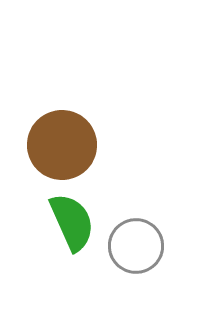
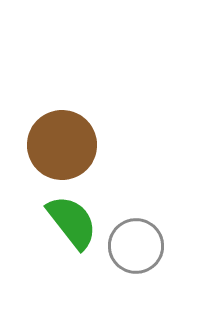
green semicircle: rotated 14 degrees counterclockwise
